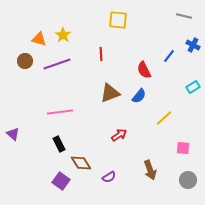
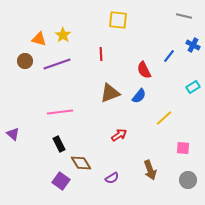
purple semicircle: moved 3 px right, 1 px down
